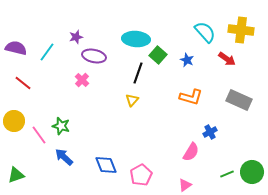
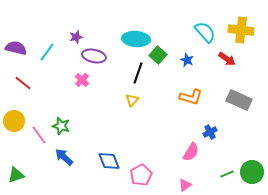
blue diamond: moved 3 px right, 4 px up
